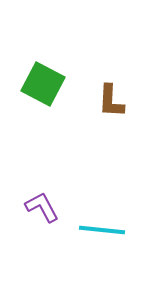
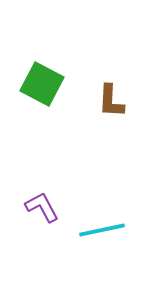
green square: moved 1 px left
cyan line: rotated 18 degrees counterclockwise
